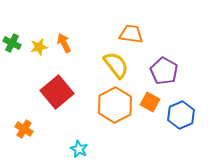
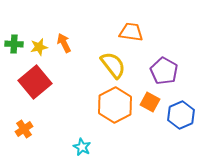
orange trapezoid: moved 2 px up
green cross: moved 2 px right, 1 px down; rotated 24 degrees counterclockwise
yellow semicircle: moved 3 px left
red square: moved 22 px left, 10 px up
orange cross: rotated 24 degrees clockwise
cyan star: moved 3 px right, 2 px up
